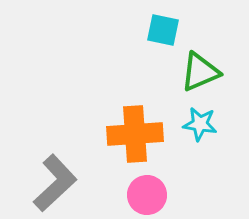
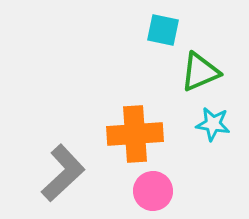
cyan star: moved 13 px right
gray L-shape: moved 8 px right, 10 px up
pink circle: moved 6 px right, 4 px up
